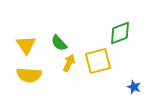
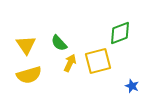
yellow arrow: moved 1 px right
yellow semicircle: rotated 20 degrees counterclockwise
blue star: moved 2 px left, 1 px up
